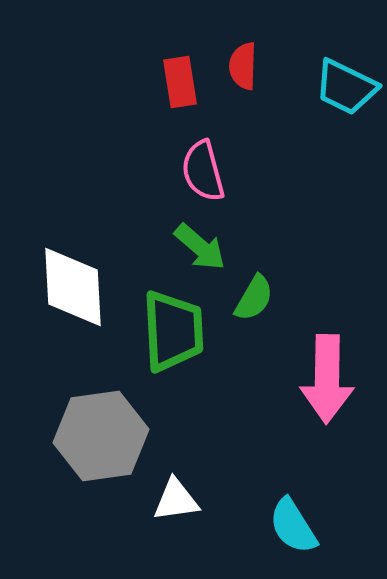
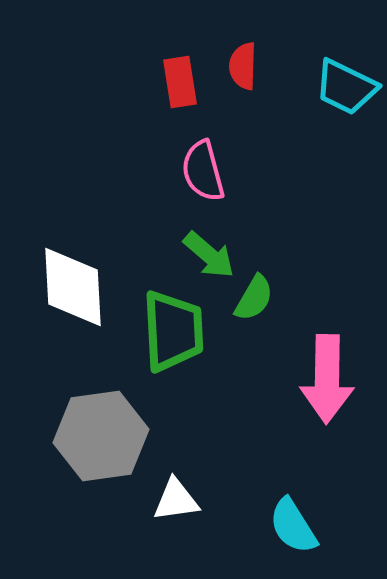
green arrow: moved 9 px right, 8 px down
